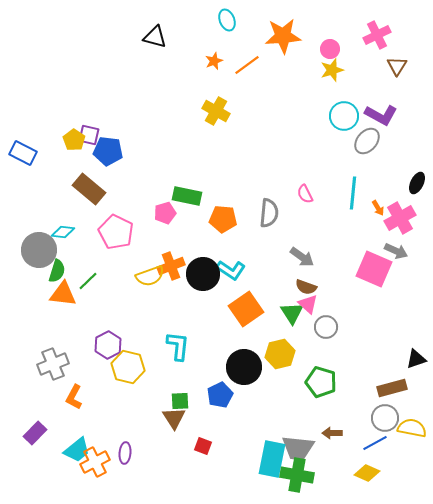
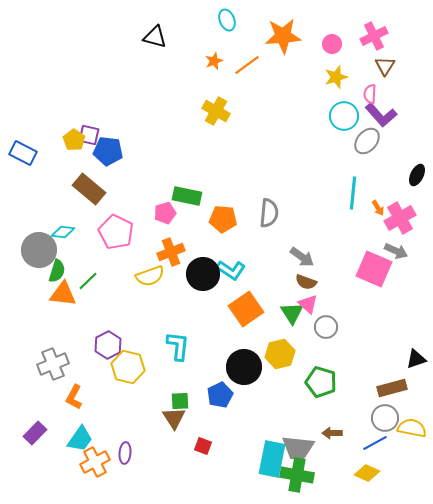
pink cross at (377, 35): moved 3 px left, 1 px down
pink circle at (330, 49): moved 2 px right, 5 px up
brown triangle at (397, 66): moved 12 px left
yellow star at (332, 70): moved 4 px right, 7 px down
purple L-shape at (381, 115): rotated 20 degrees clockwise
black ellipse at (417, 183): moved 8 px up
pink semicircle at (305, 194): moved 65 px right, 100 px up; rotated 30 degrees clockwise
orange cross at (171, 266): moved 14 px up
brown semicircle at (306, 287): moved 5 px up
cyan trapezoid at (77, 450): moved 3 px right, 11 px up; rotated 16 degrees counterclockwise
